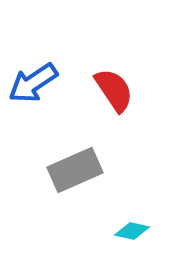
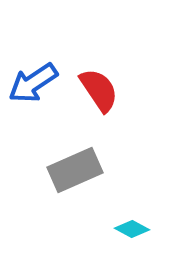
red semicircle: moved 15 px left
cyan diamond: moved 2 px up; rotated 16 degrees clockwise
